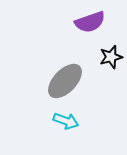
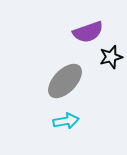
purple semicircle: moved 2 px left, 10 px down
cyan arrow: rotated 30 degrees counterclockwise
